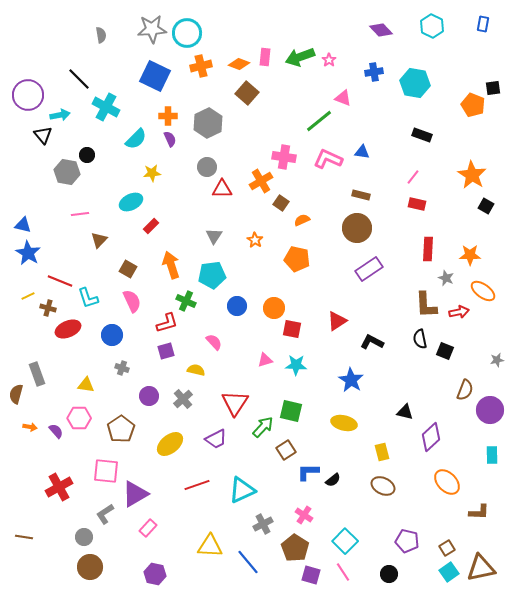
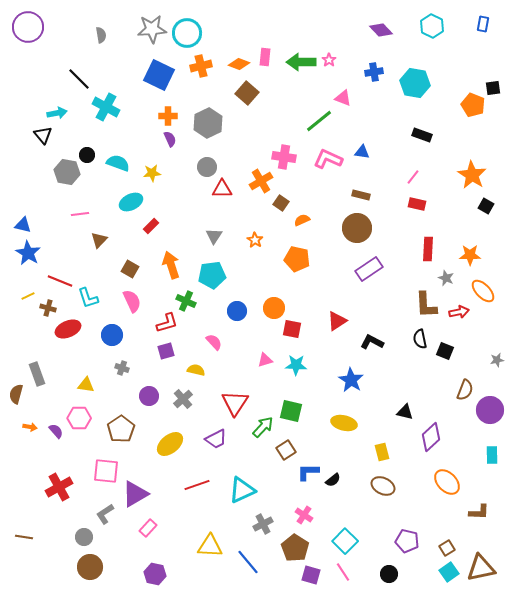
green arrow at (300, 57): moved 1 px right, 5 px down; rotated 20 degrees clockwise
blue square at (155, 76): moved 4 px right, 1 px up
purple circle at (28, 95): moved 68 px up
cyan arrow at (60, 115): moved 3 px left, 2 px up
cyan semicircle at (136, 139): moved 18 px left, 24 px down; rotated 115 degrees counterclockwise
brown square at (128, 269): moved 2 px right
orange ellipse at (483, 291): rotated 10 degrees clockwise
blue circle at (237, 306): moved 5 px down
